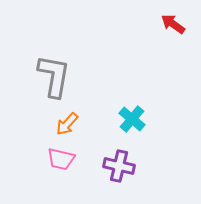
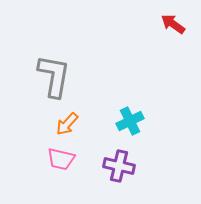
cyan cross: moved 2 px left, 2 px down; rotated 24 degrees clockwise
